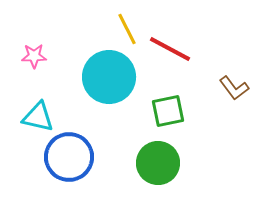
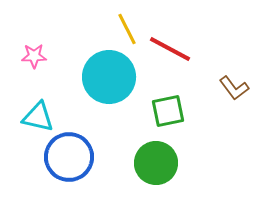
green circle: moved 2 px left
